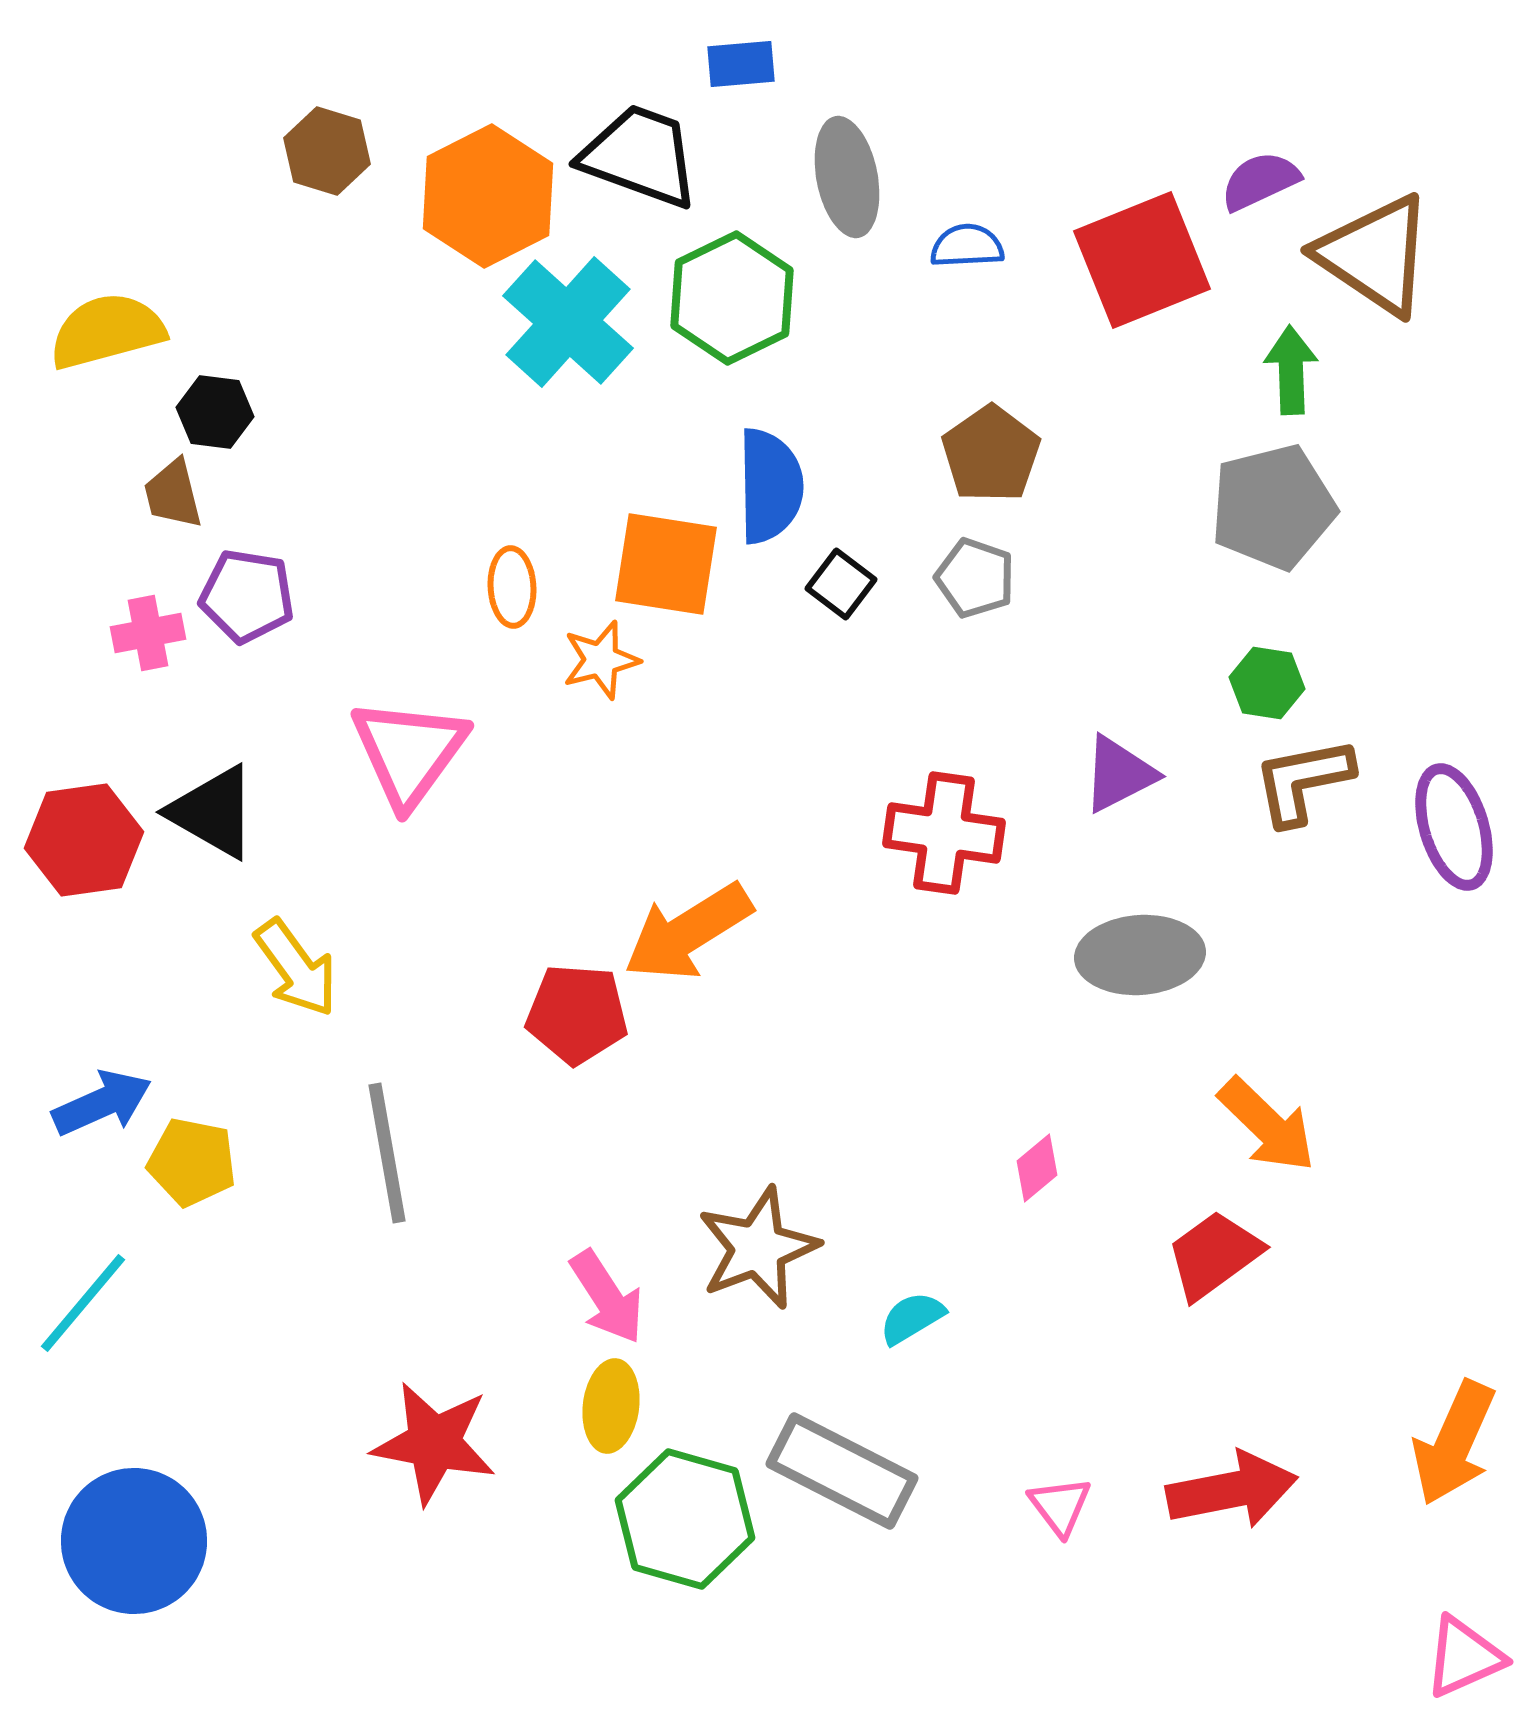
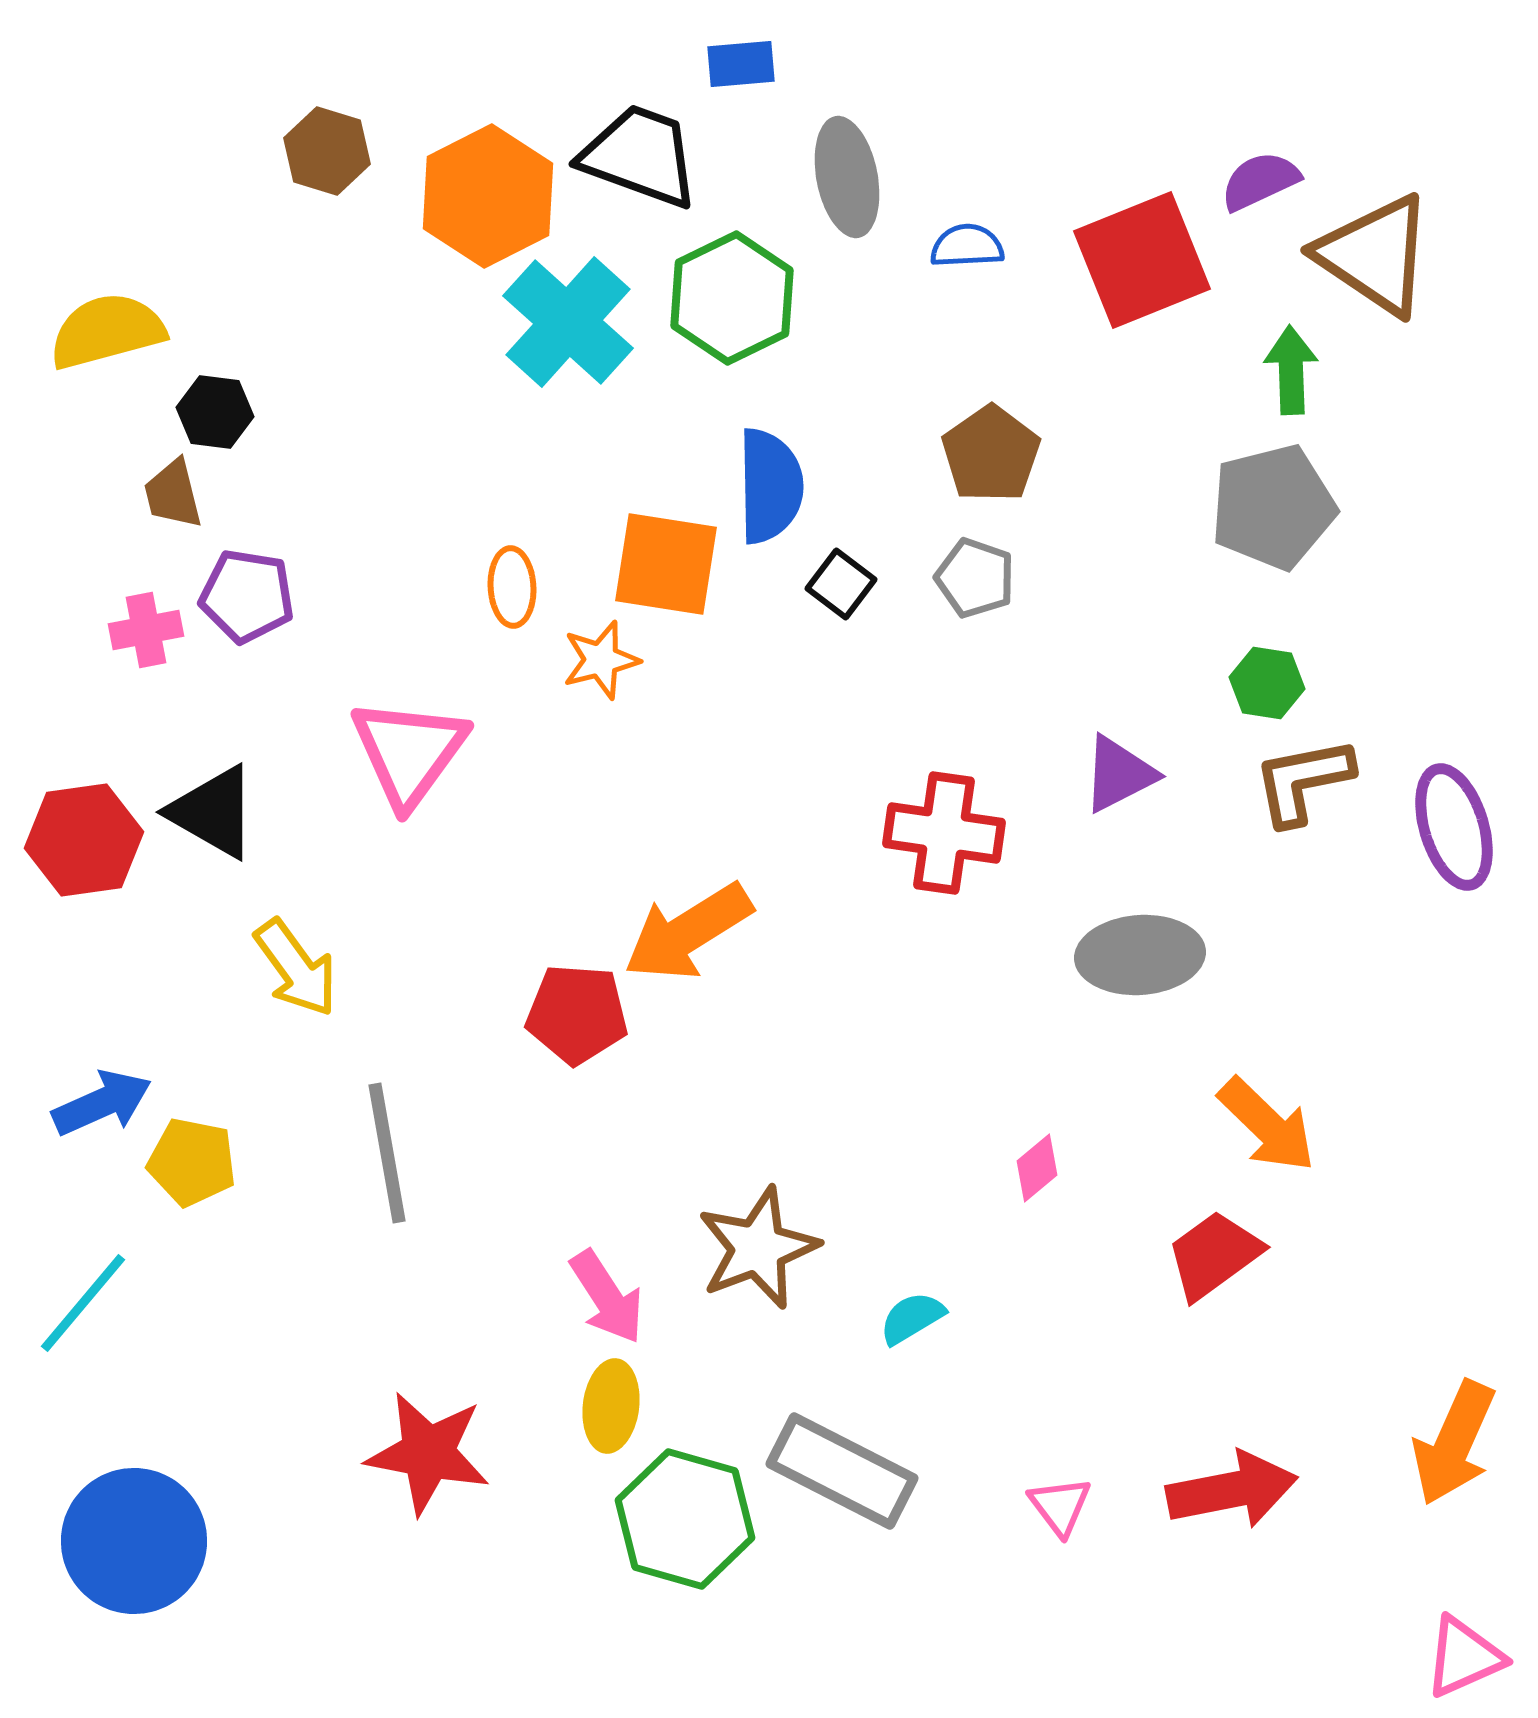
pink cross at (148, 633): moved 2 px left, 3 px up
red star at (434, 1443): moved 6 px left, 10 px down
